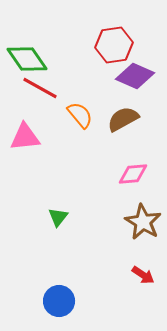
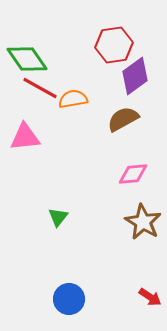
purple diamond: rotated 60 degrees counterclockwise
orange semicircle: moved 7 px left, 16 px up; rotated 60 degrees counterclockwise
red arrow: moved 7 px right, 22 px down
blue circle: moved 10 px right, 2 px up
